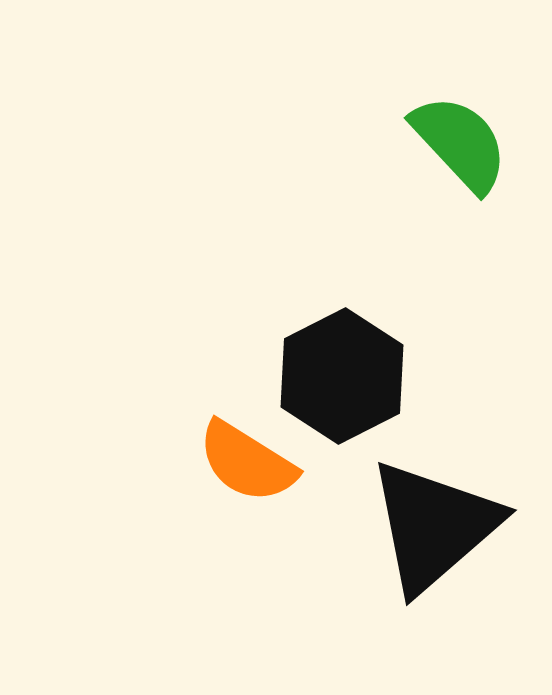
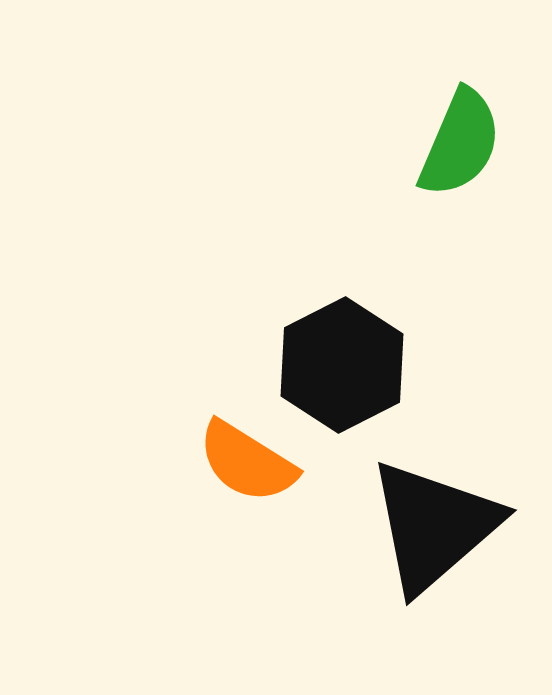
green semicircle: rotated 66 degrees clockwise
black hexagon: moved 11 px up
